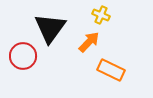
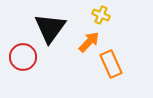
red circle: moved 1 px down
orange rectangle: moved 6 px up; rotated 40 degrees clockwise
